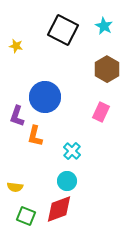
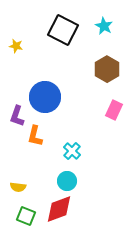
pink rectangle: moved 13 px right, 2 px up
yellow semicircle: moved 3 px right
